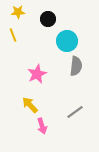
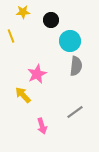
yellow star: moved 5 px right
black circle: moved 3 px right, 1 px down
yellow line: moved 2 px left, 1 px down
cyan circle: moved 3 px right
yellow arrow: moved 7 px left, 10 px up
